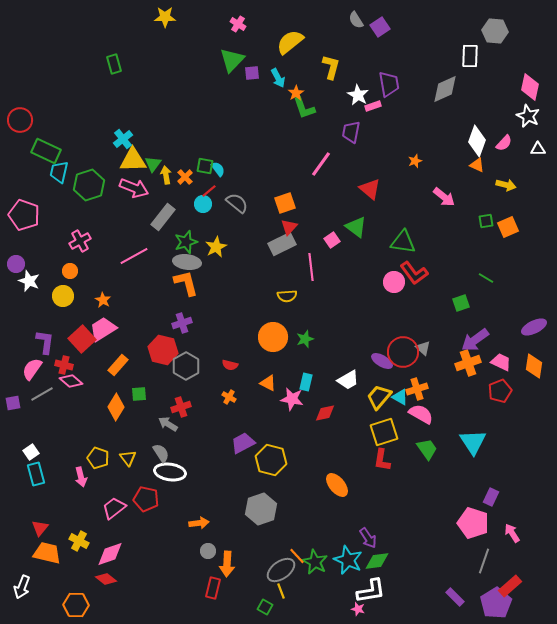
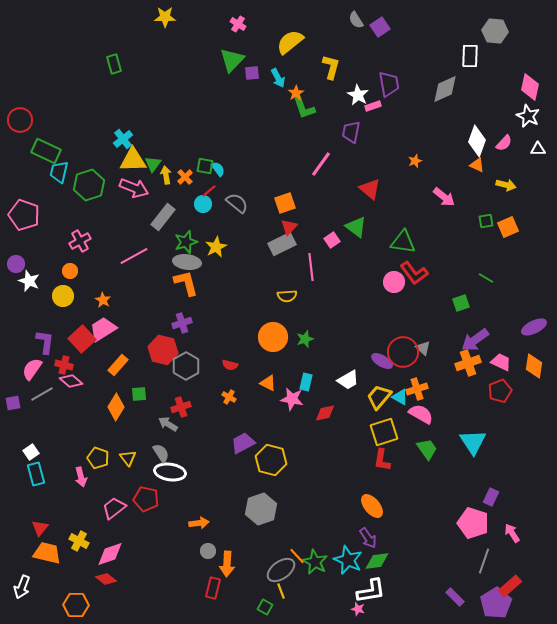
orange ellipse at (337, 485): moved 35 px right, 21 px down
